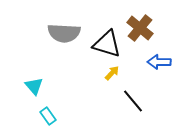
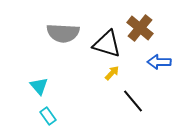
gray semicircle: moved 1 px left
cyan triangle: moved 5 px right
